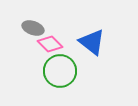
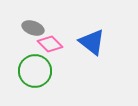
green circle: moved 25 px left
